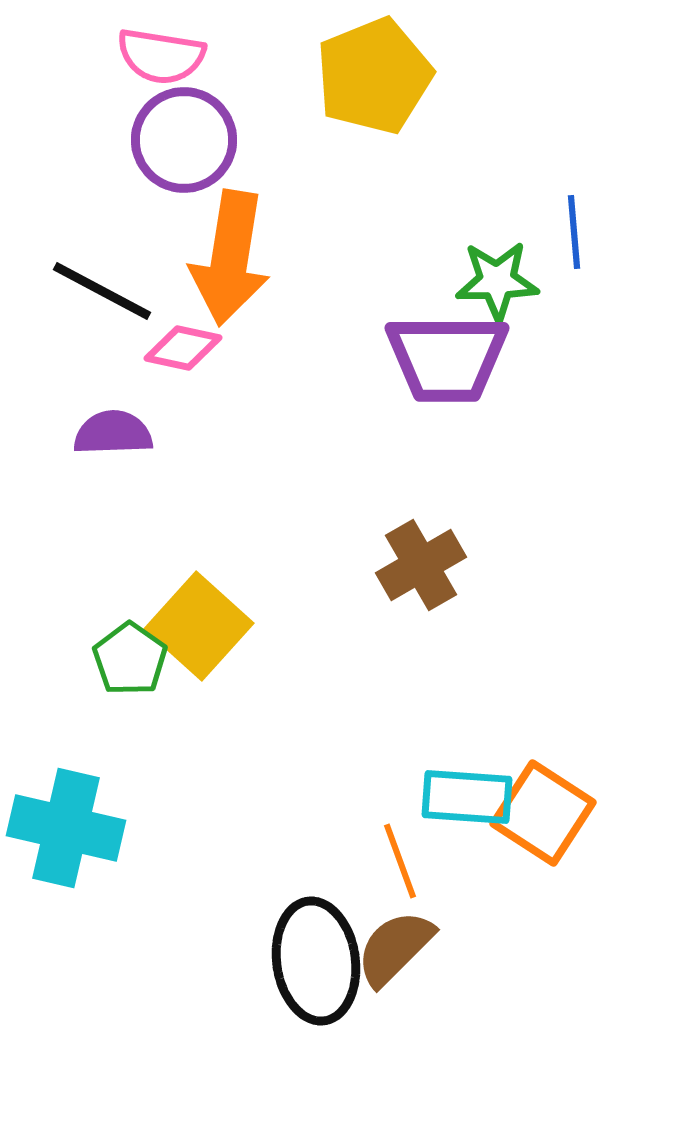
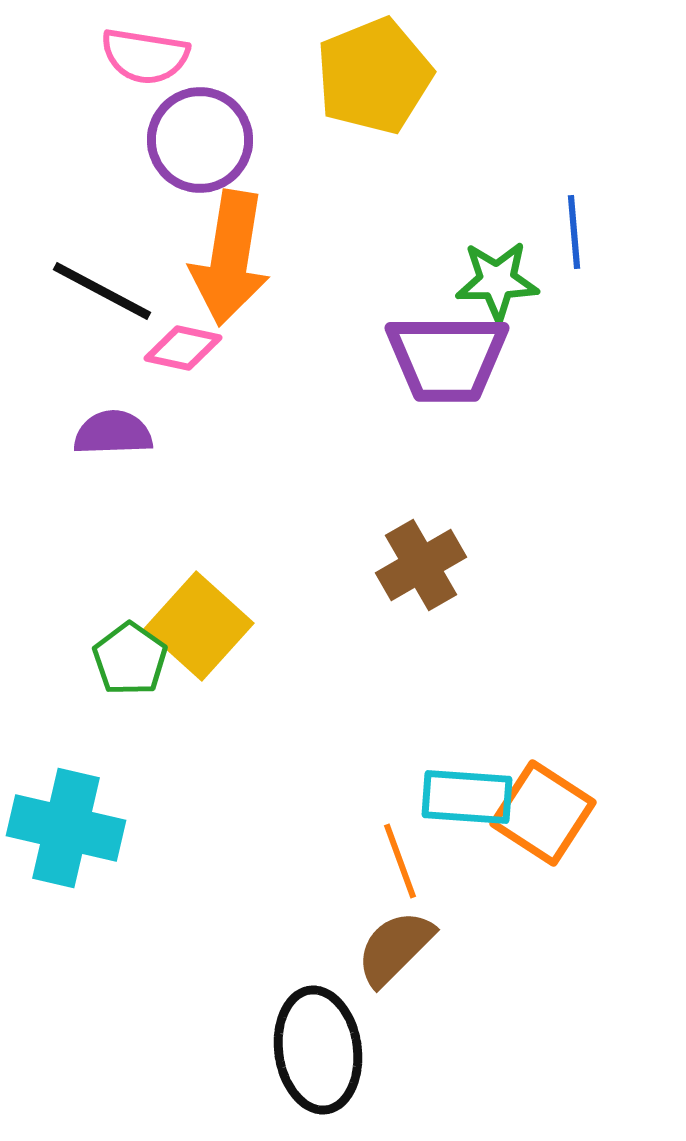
pink semicircle: moved 16 px left
purple circle: moved 16 px right
black ellipse: moved 2 px right, 89 px down
